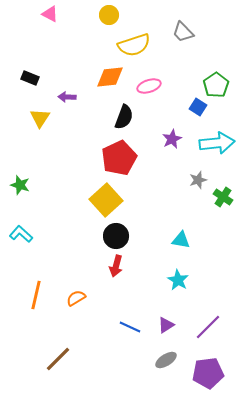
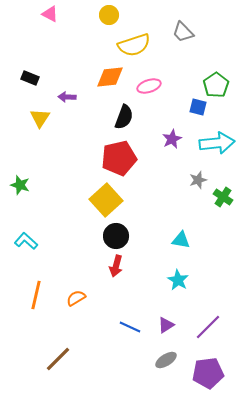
blue square: rotated 18 degrees counterclockwise
red pentagon: rotated 12 degrees clockwise
cyan L-shape: moved 5 px right, 7 px down
